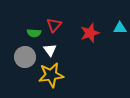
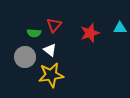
white triangle: rotated 16 degrees counterclockwise
